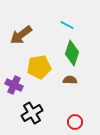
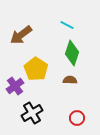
yellow pentagon: moved 3 px left, 2 px down; rotated 30 degrees counterclockwise
purple cross: moved 1 px right, 1 px down; rotated 30 degrees clockwise
red circle: moved 2 px right, 4 px up
